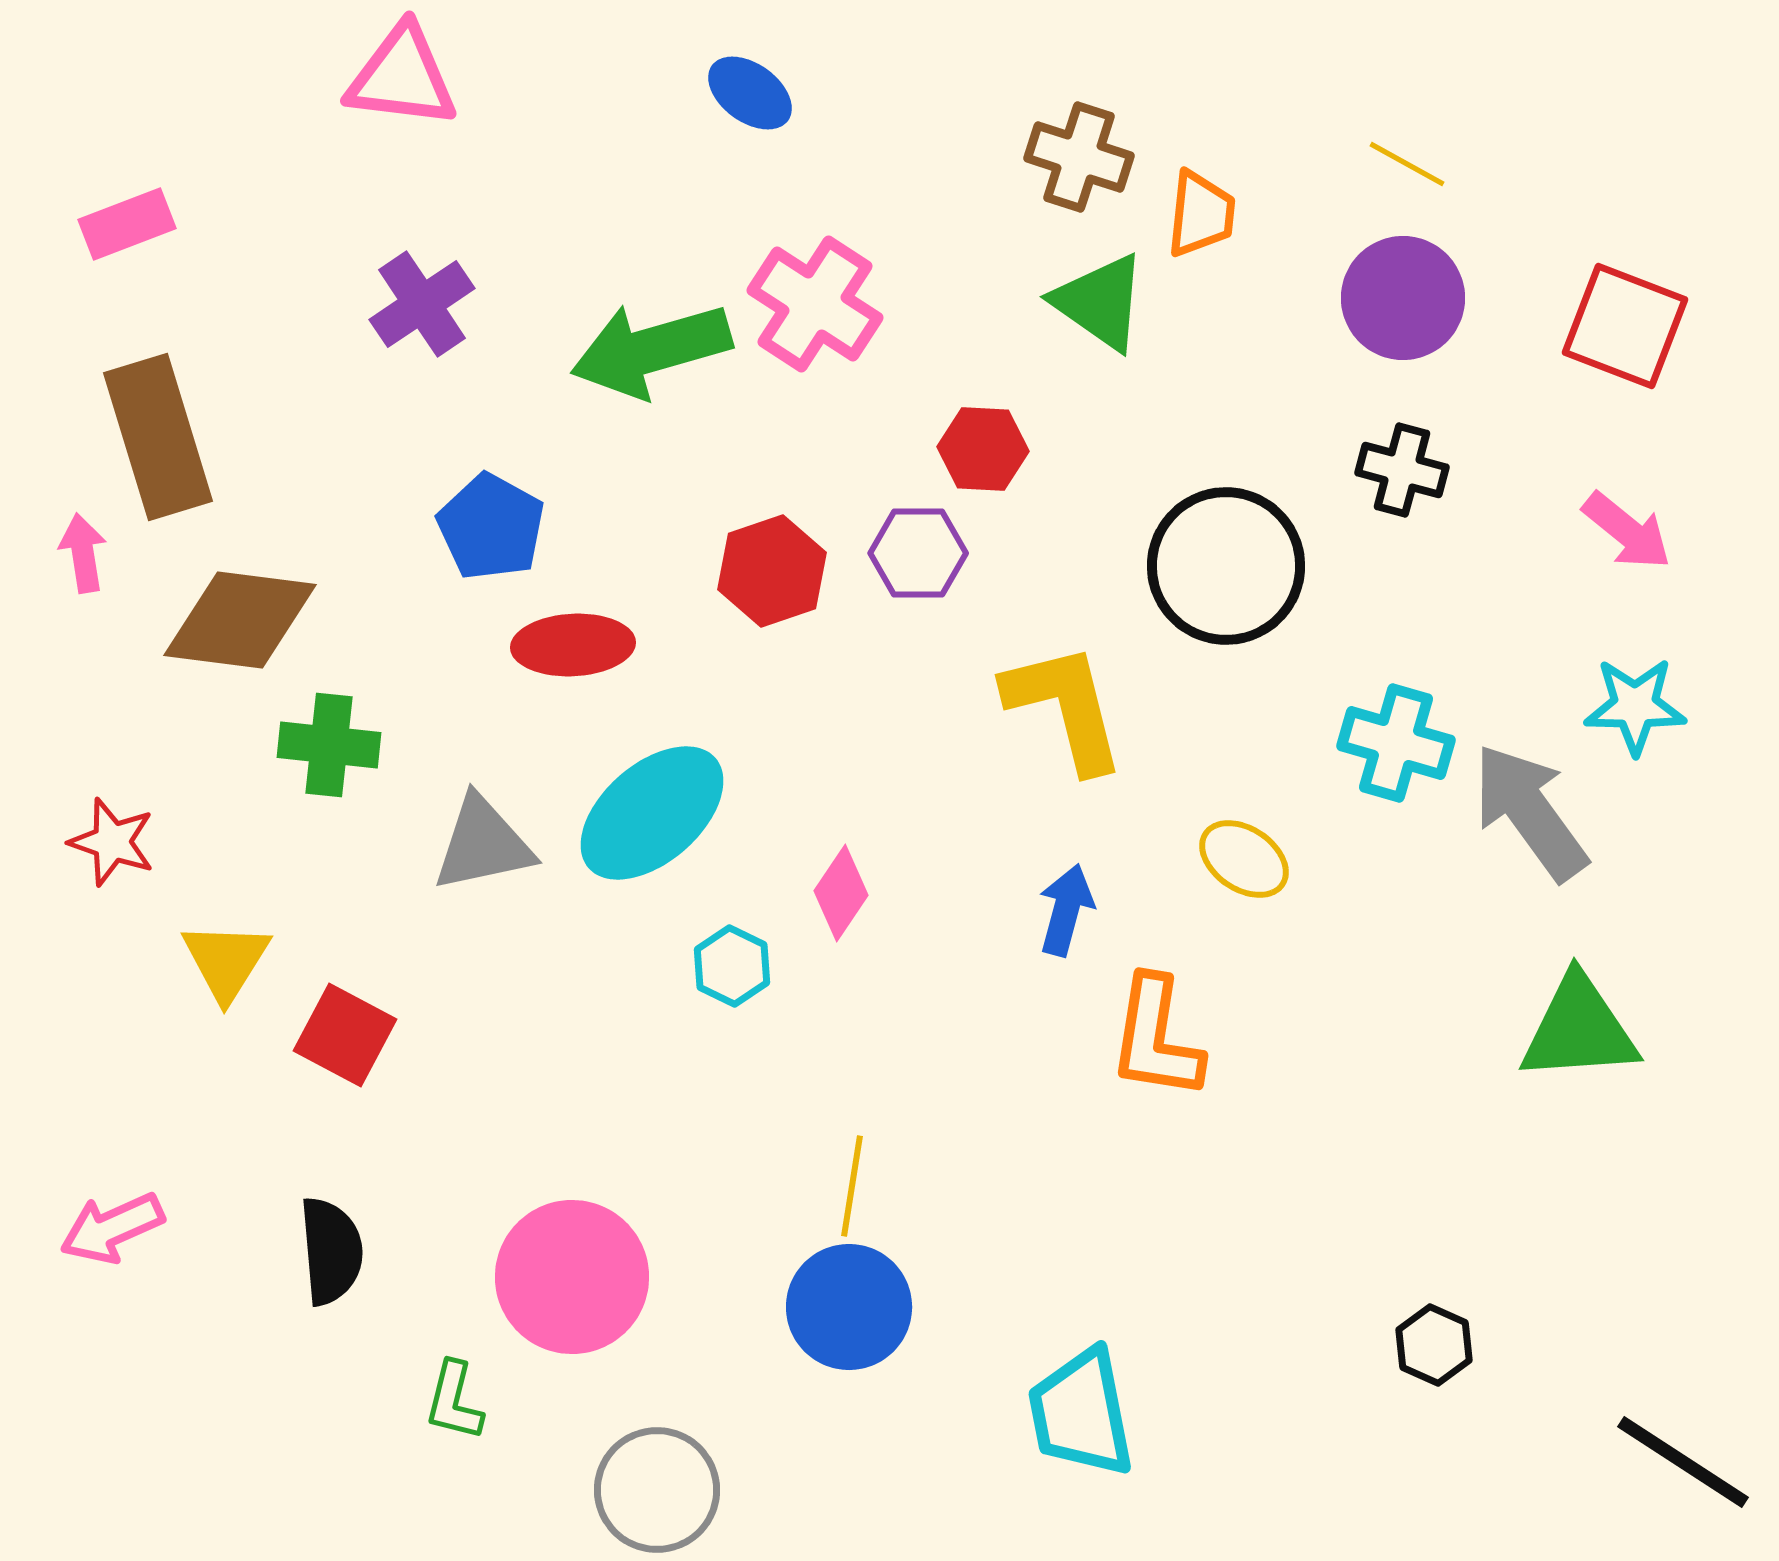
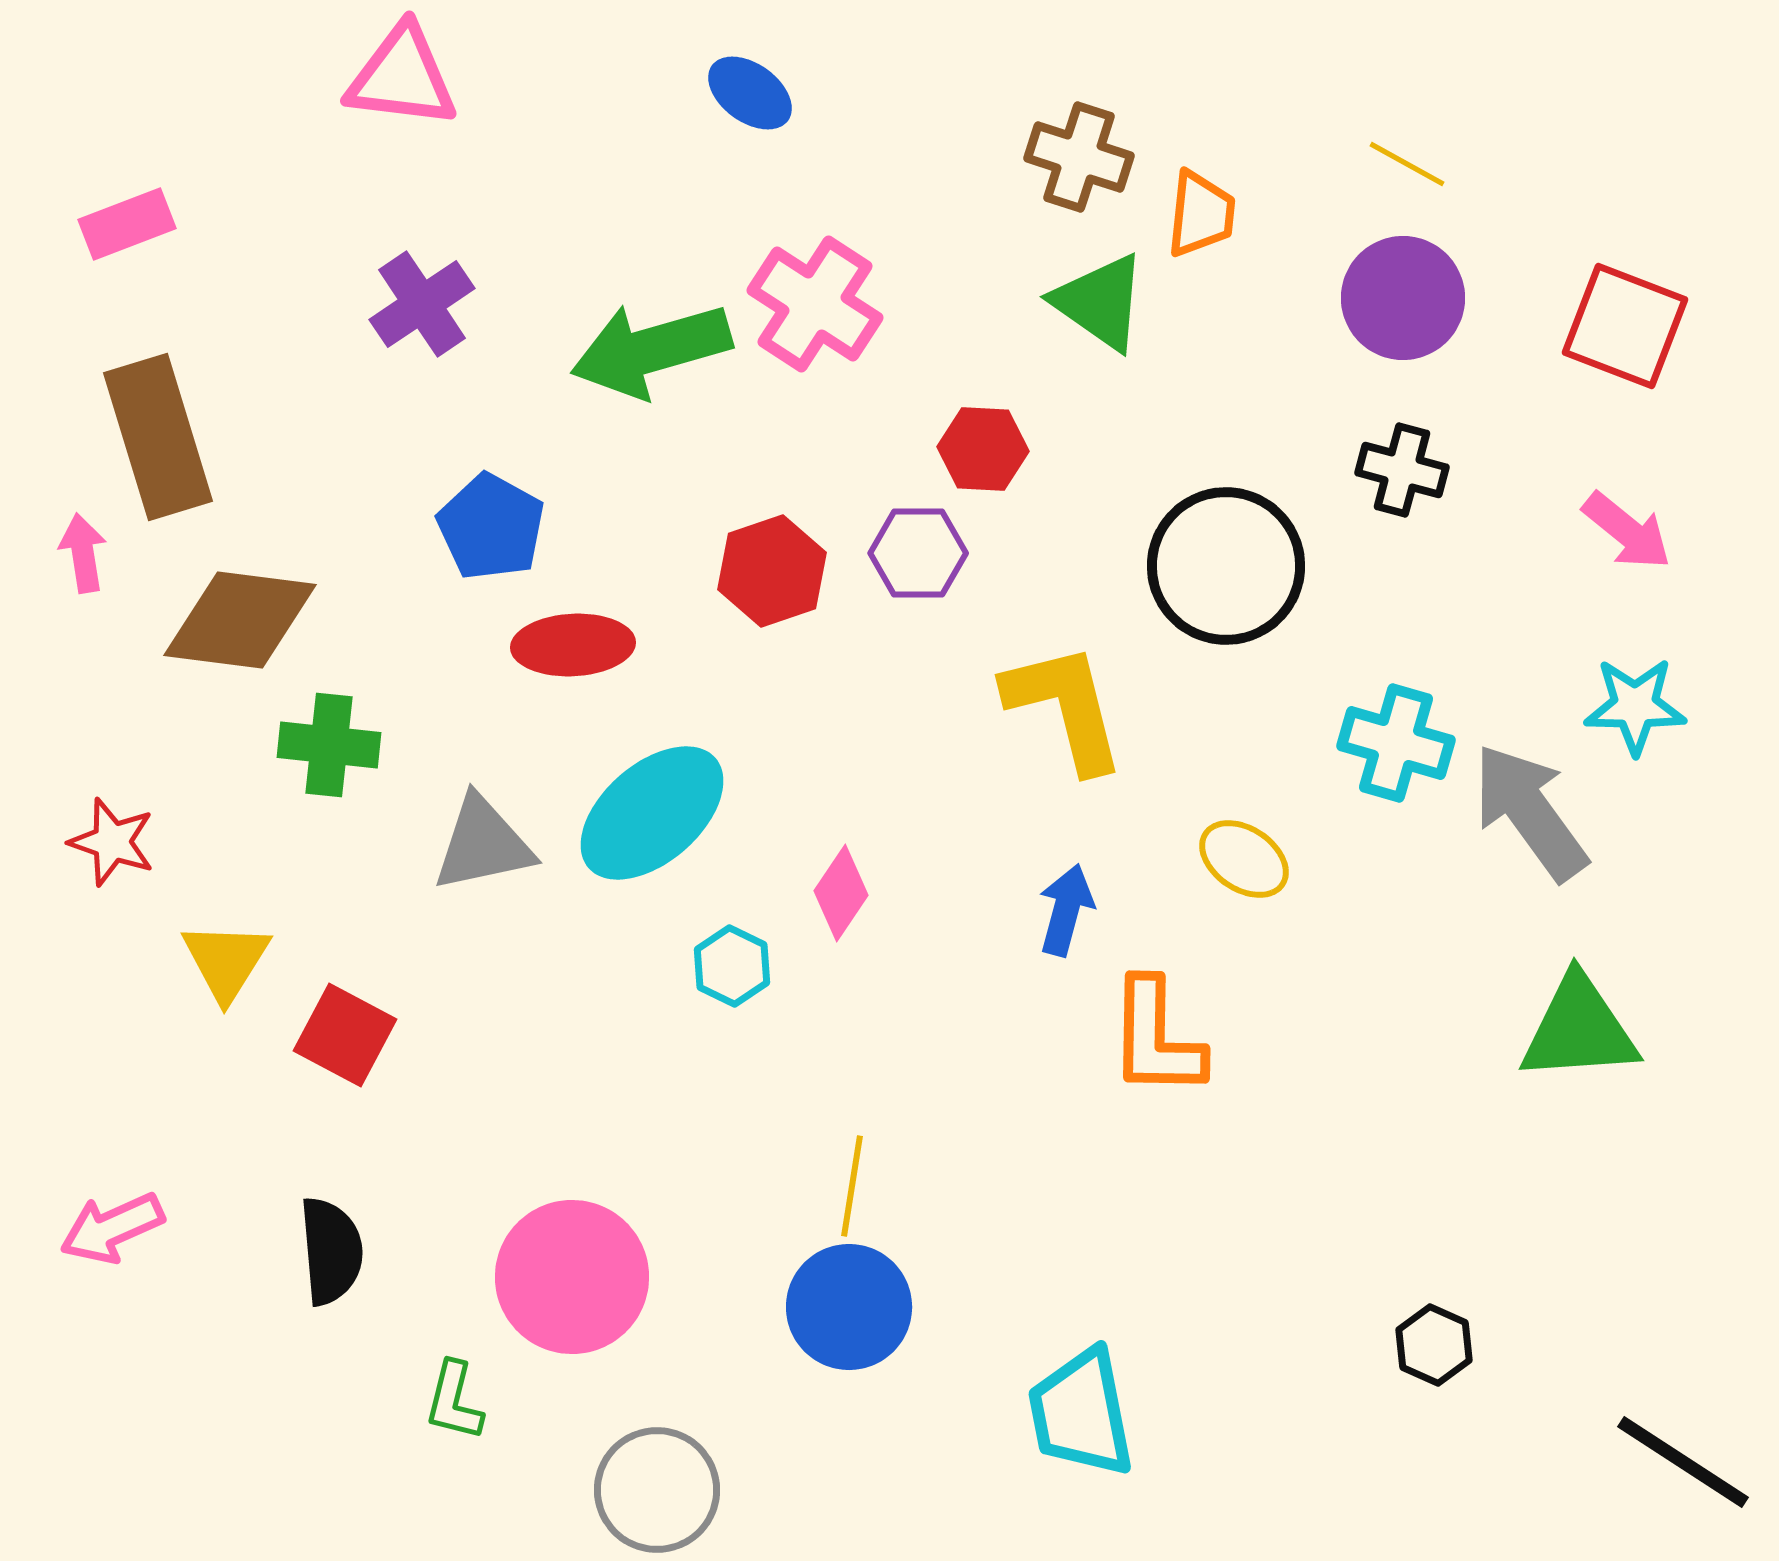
orange L-shape at (1156, 1038): rotated 8 degrees counterclockwise
